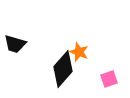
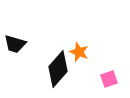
black diamond: moved 5 px left
